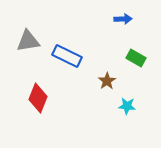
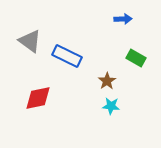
gray triangle: moved 2 px right; rotated 45 degrees clockwise
red diamond: rotated 56 degrees clockwise
cyan star: moved 16 px left
